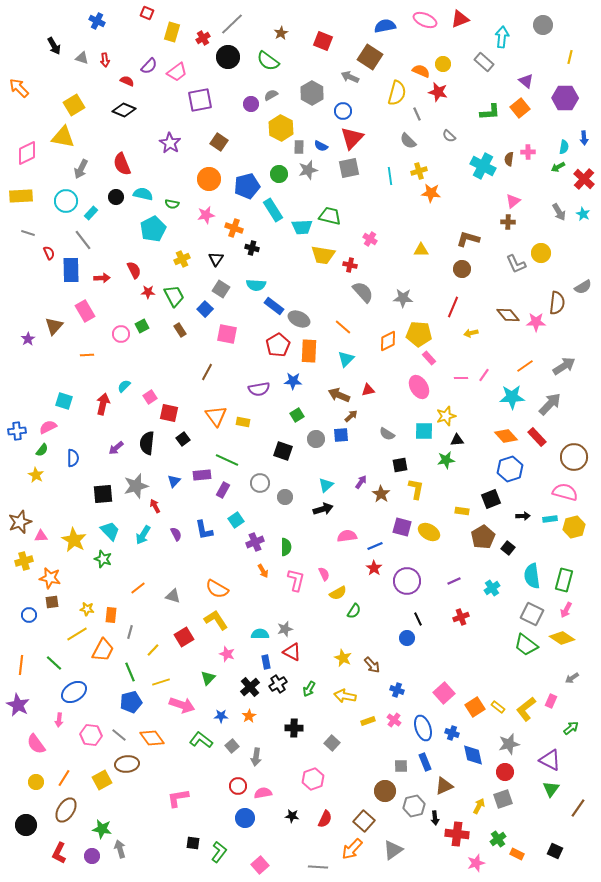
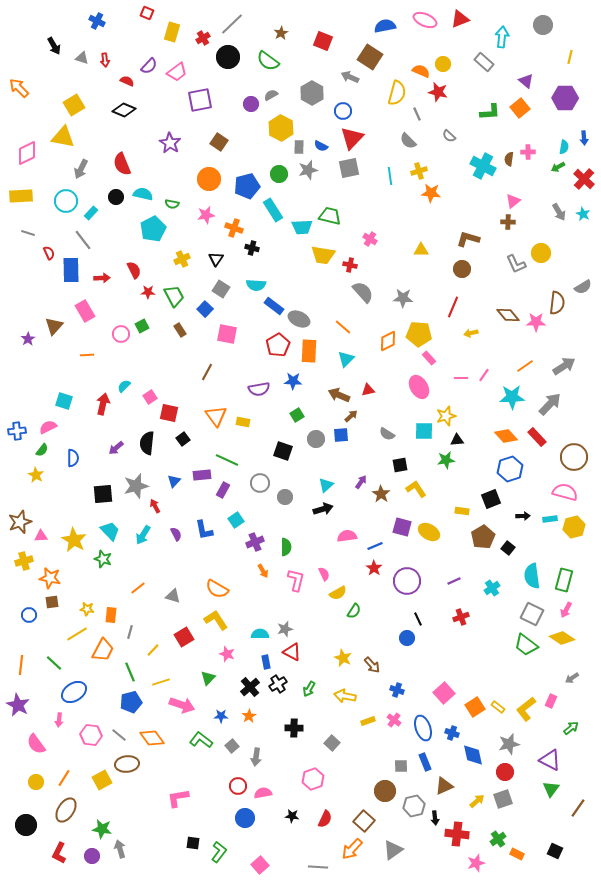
yellow L-shape at (416, 489): rotated 45 degrees counterclockwise
yellow arrow at (479, 806): moved 2 px left, 5 px up; rotated 21 degrees clockwise
